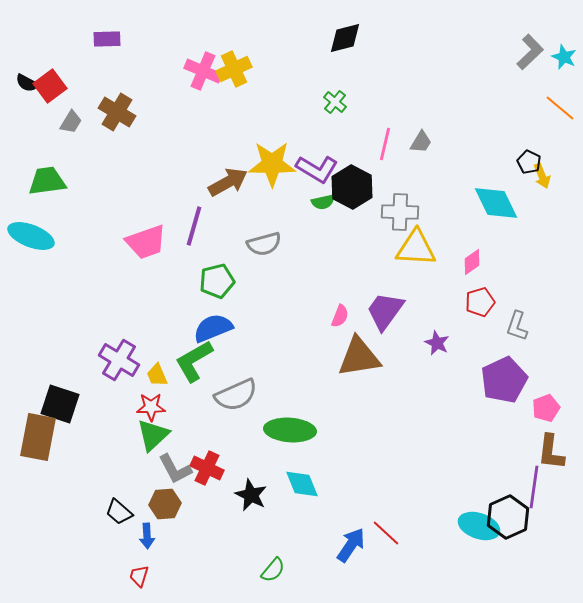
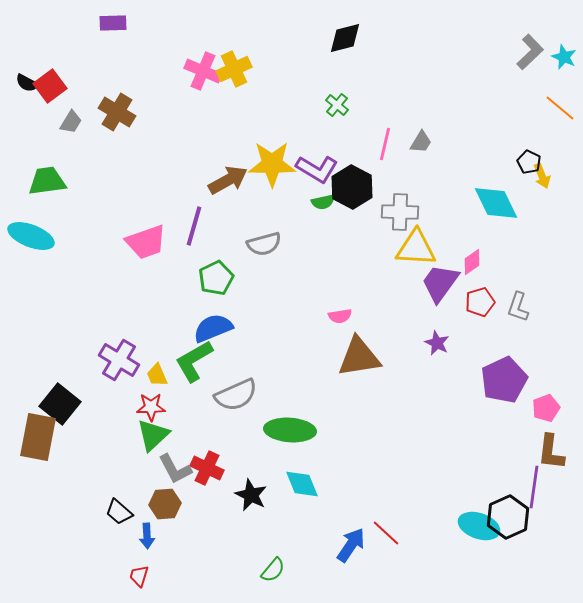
purple rectangle at (107, 39): moved 6 px right, 16 px up
green cross at (335, 102): moved 2 px right, 3 px down
brown arrow at (228, 182): moved 2 px up
green pentagon at (217, 281): moved 1 px left, 3 px up; rotated 12 degrees counterclockwise
purple trapezoid at (385, 311): moved 55 px right, 28 px up
pink semicircle at (340, 316): rotated 60 degrees clockwise
gray L-shape at (517, 326): moved 1 px right, 19 px up
black square at (60, 404): rotated 21 degrees clockwise
